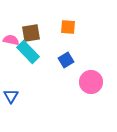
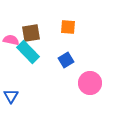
pink circle: moved 1 px left, 1 px down
